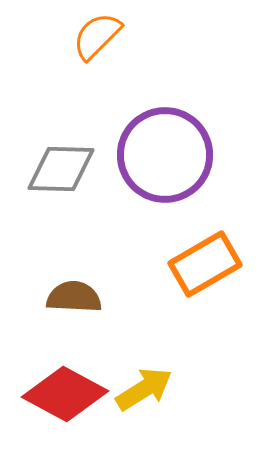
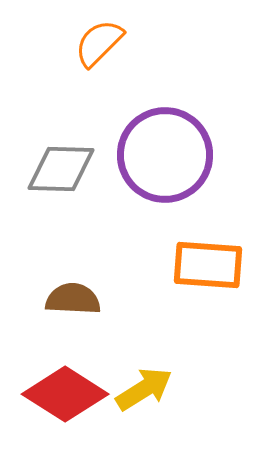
orange semicircle: moved 2 px right, 7 px down
orange rectangle: moved 3 px right, 1 px down; rotated 34 degrees clockwise
brown semicircle: moved 1 px left, 2 px down
red diamond: rotated 4 degrees clockwise
